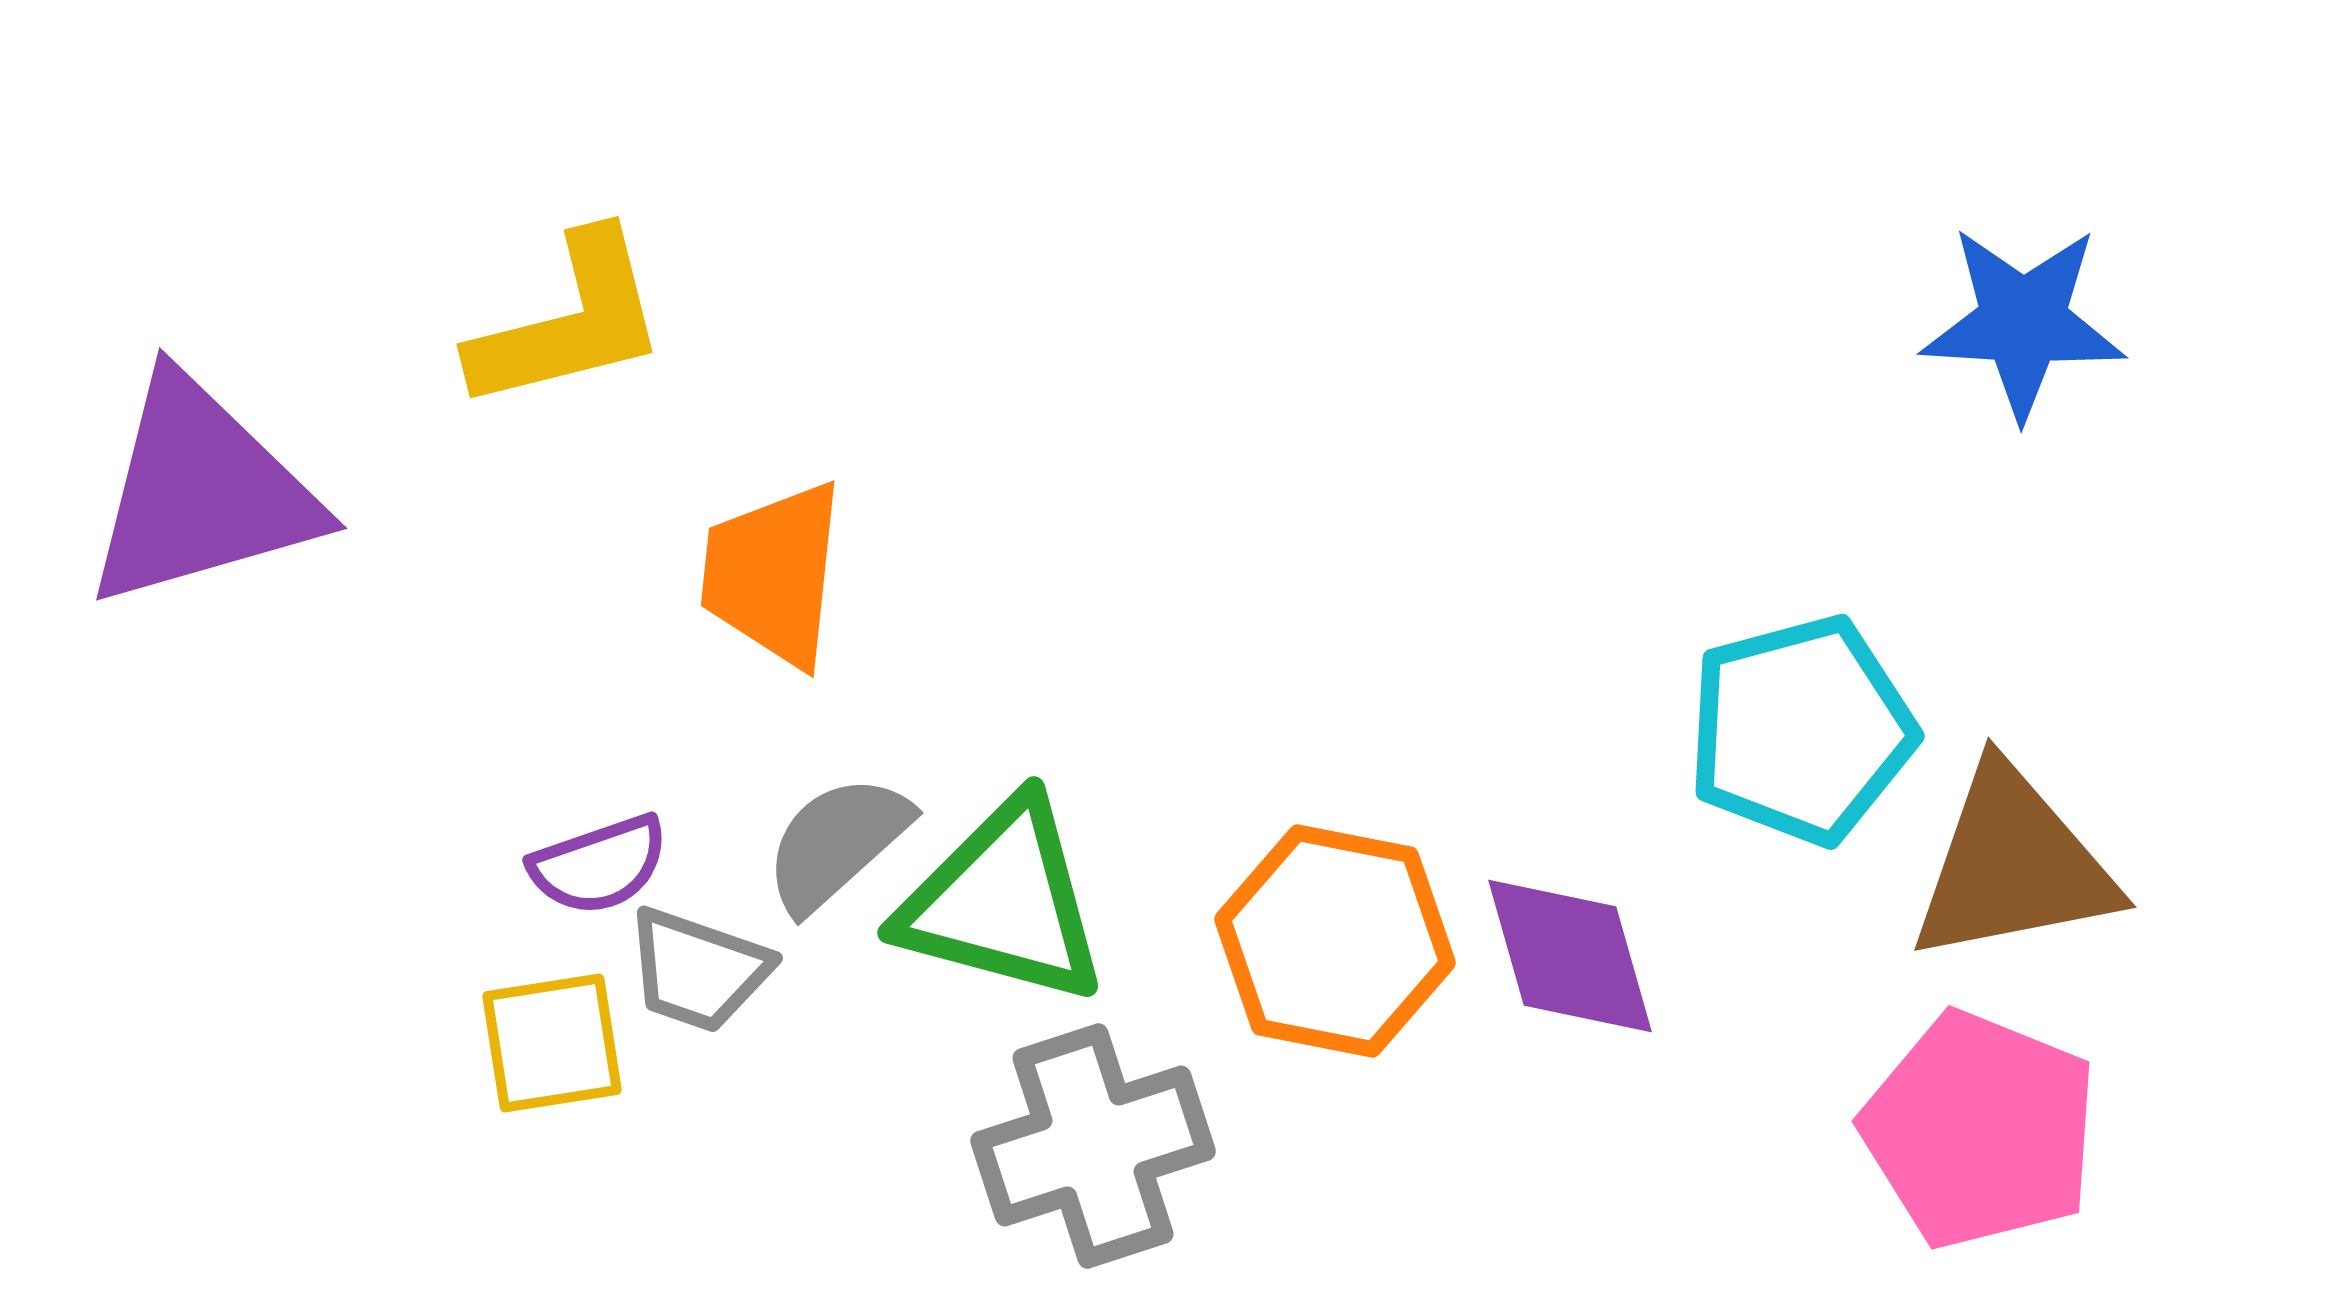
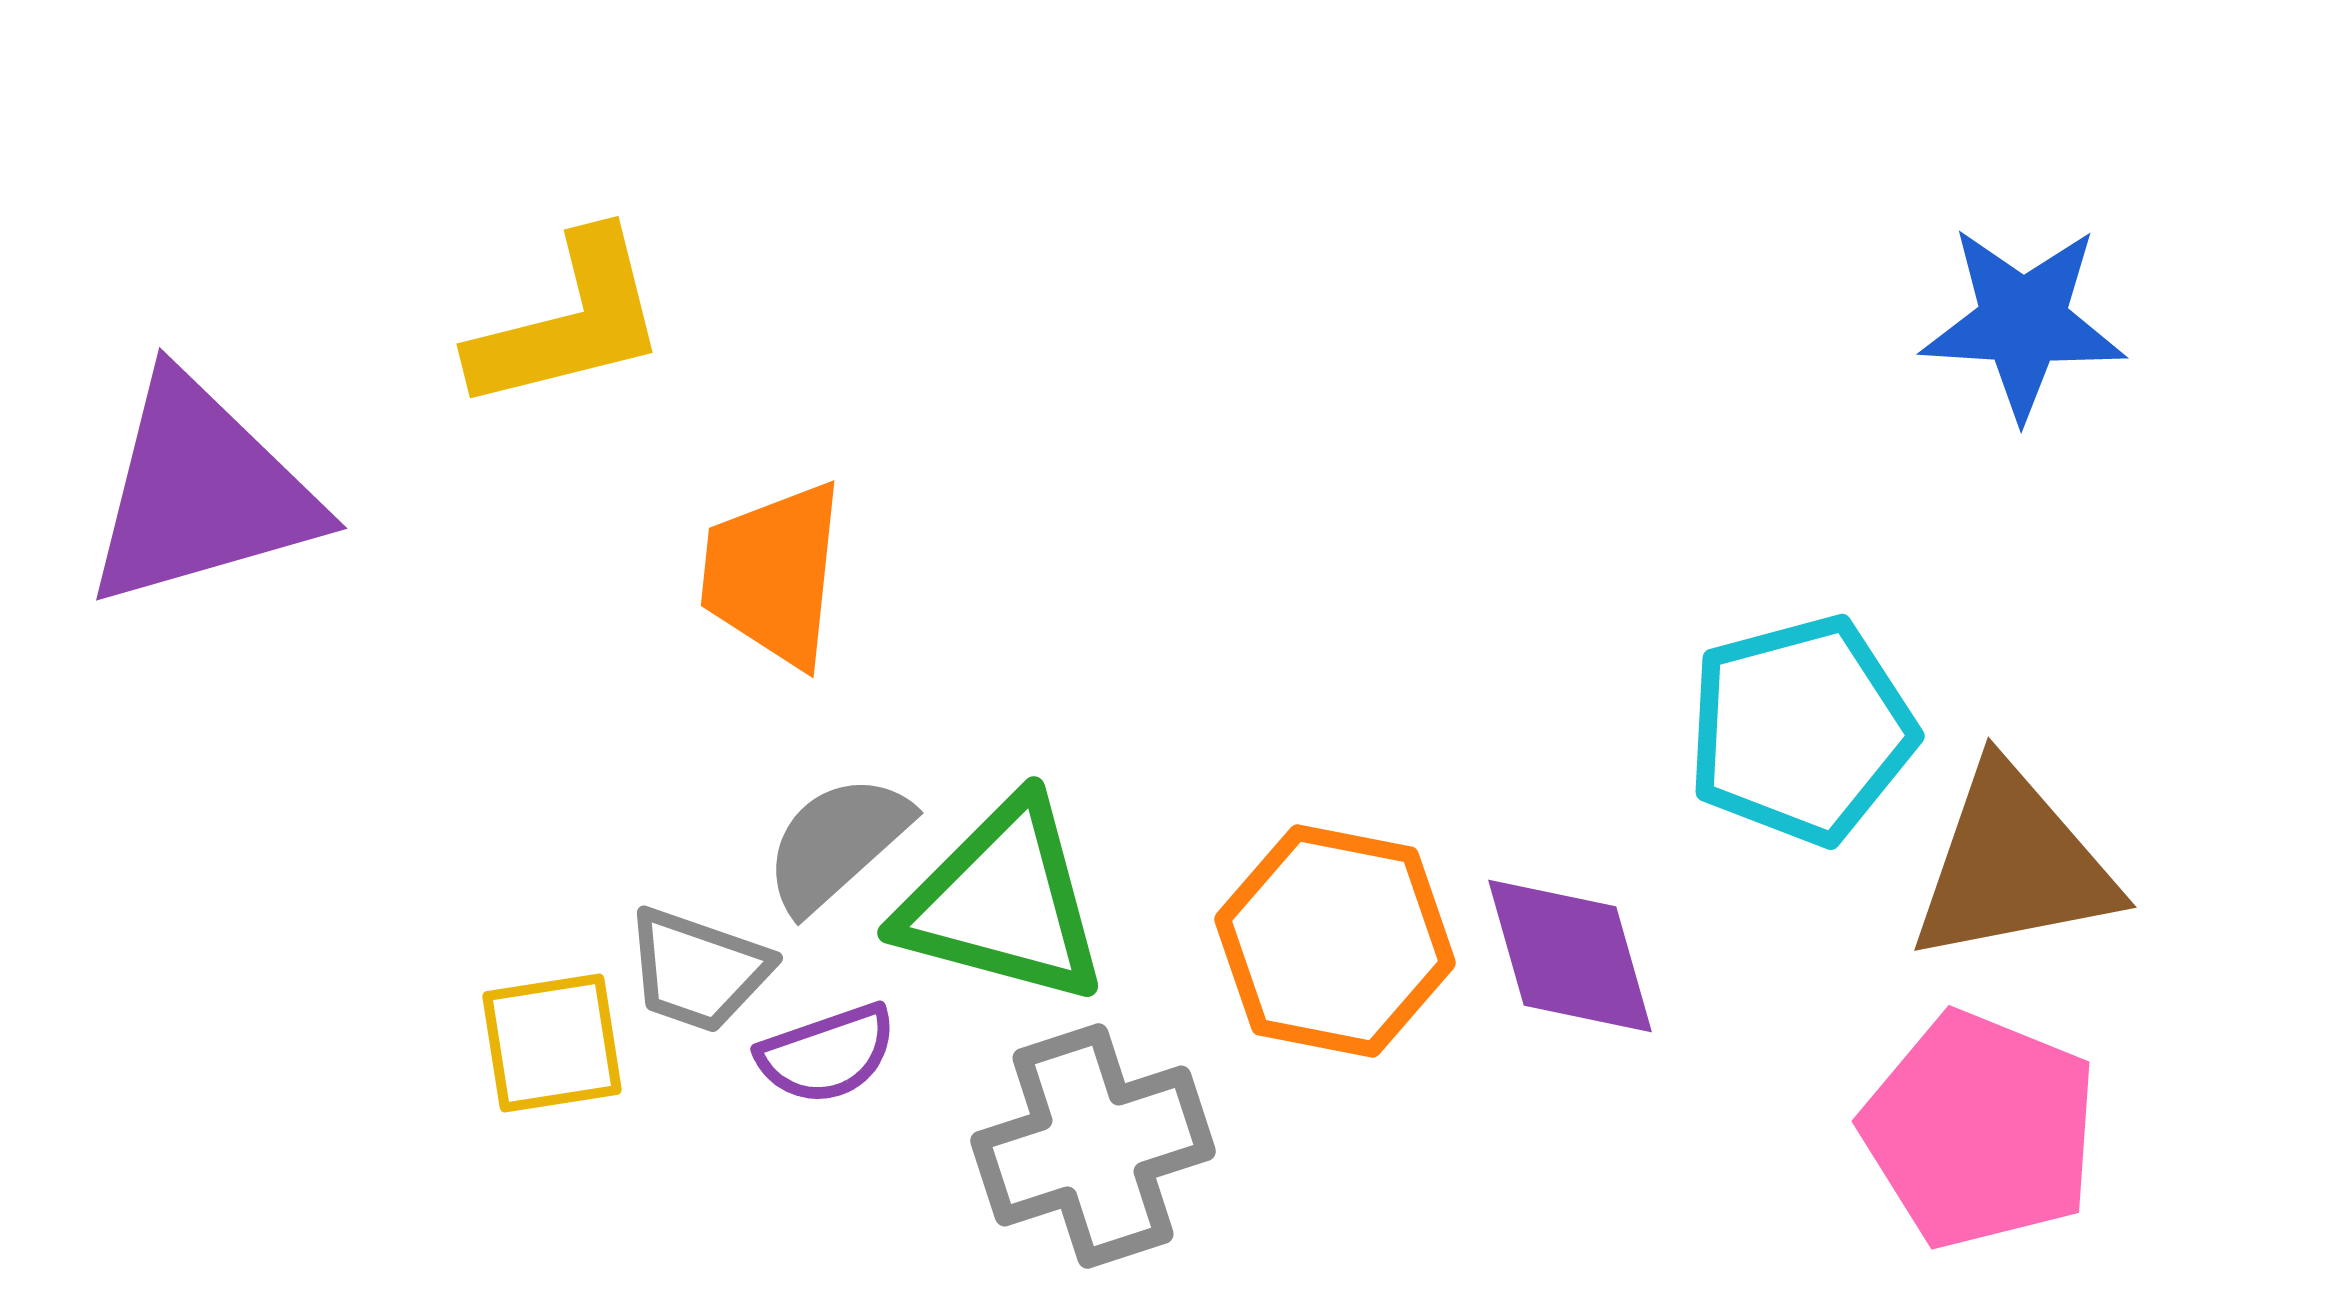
purple semicircle: moved 228 px right, 189 px down
